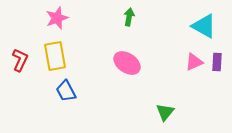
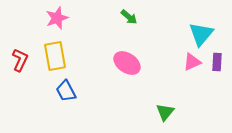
green arrow: rotated 120 degrees clockwise
cyan triangle: moved 3 px left, 8 px down; rotated 40 degrees clockwise
pink triangle: moved 2 px left
